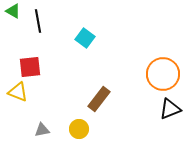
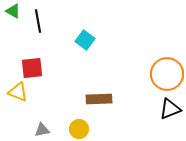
cyan square: moved 2 px down
red square: moved 2 px right, 1 px down
orange circle: moved 4 px right
brown rectangle: rotated 50 degrees clockwise
